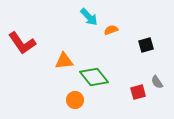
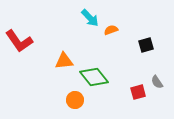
cyan arrow: moved 1 px right, 1 px down
red L-shape: moved 3 px left, 2 px up
